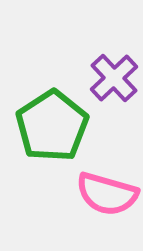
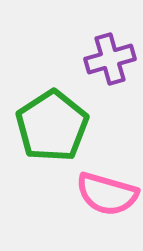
purple cross: moved 4 px left, 19 px up; rotated 27 degrees clockwise
